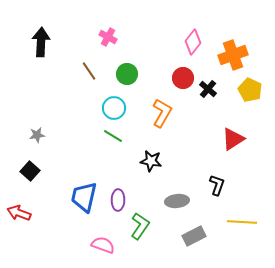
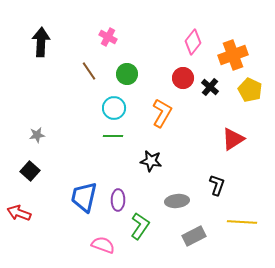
black cross: moved 2 px right, 2 px up
green line: rotated 30 degrees counterclockwise
